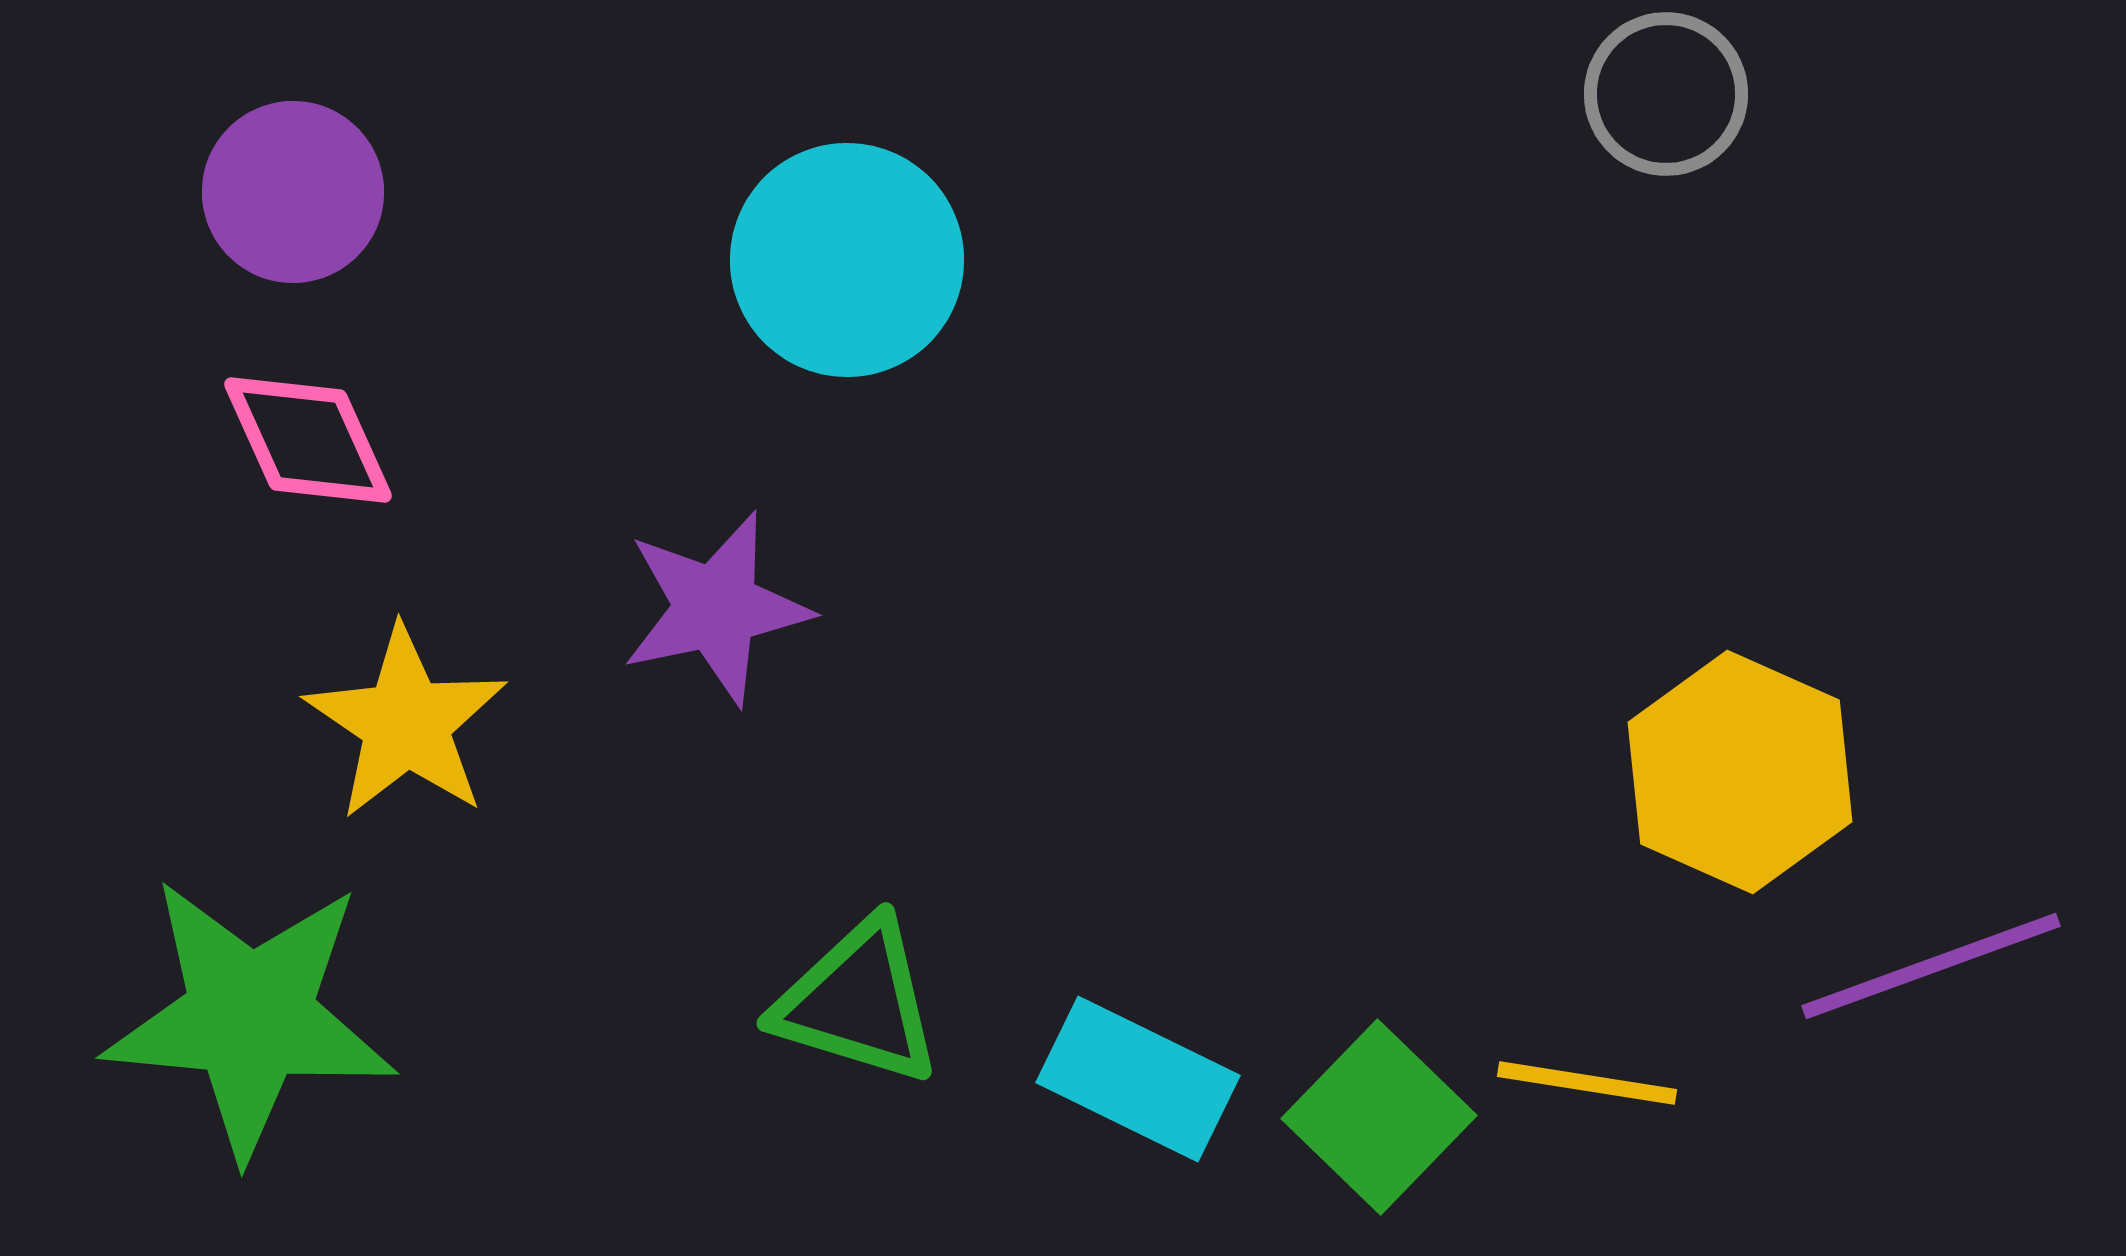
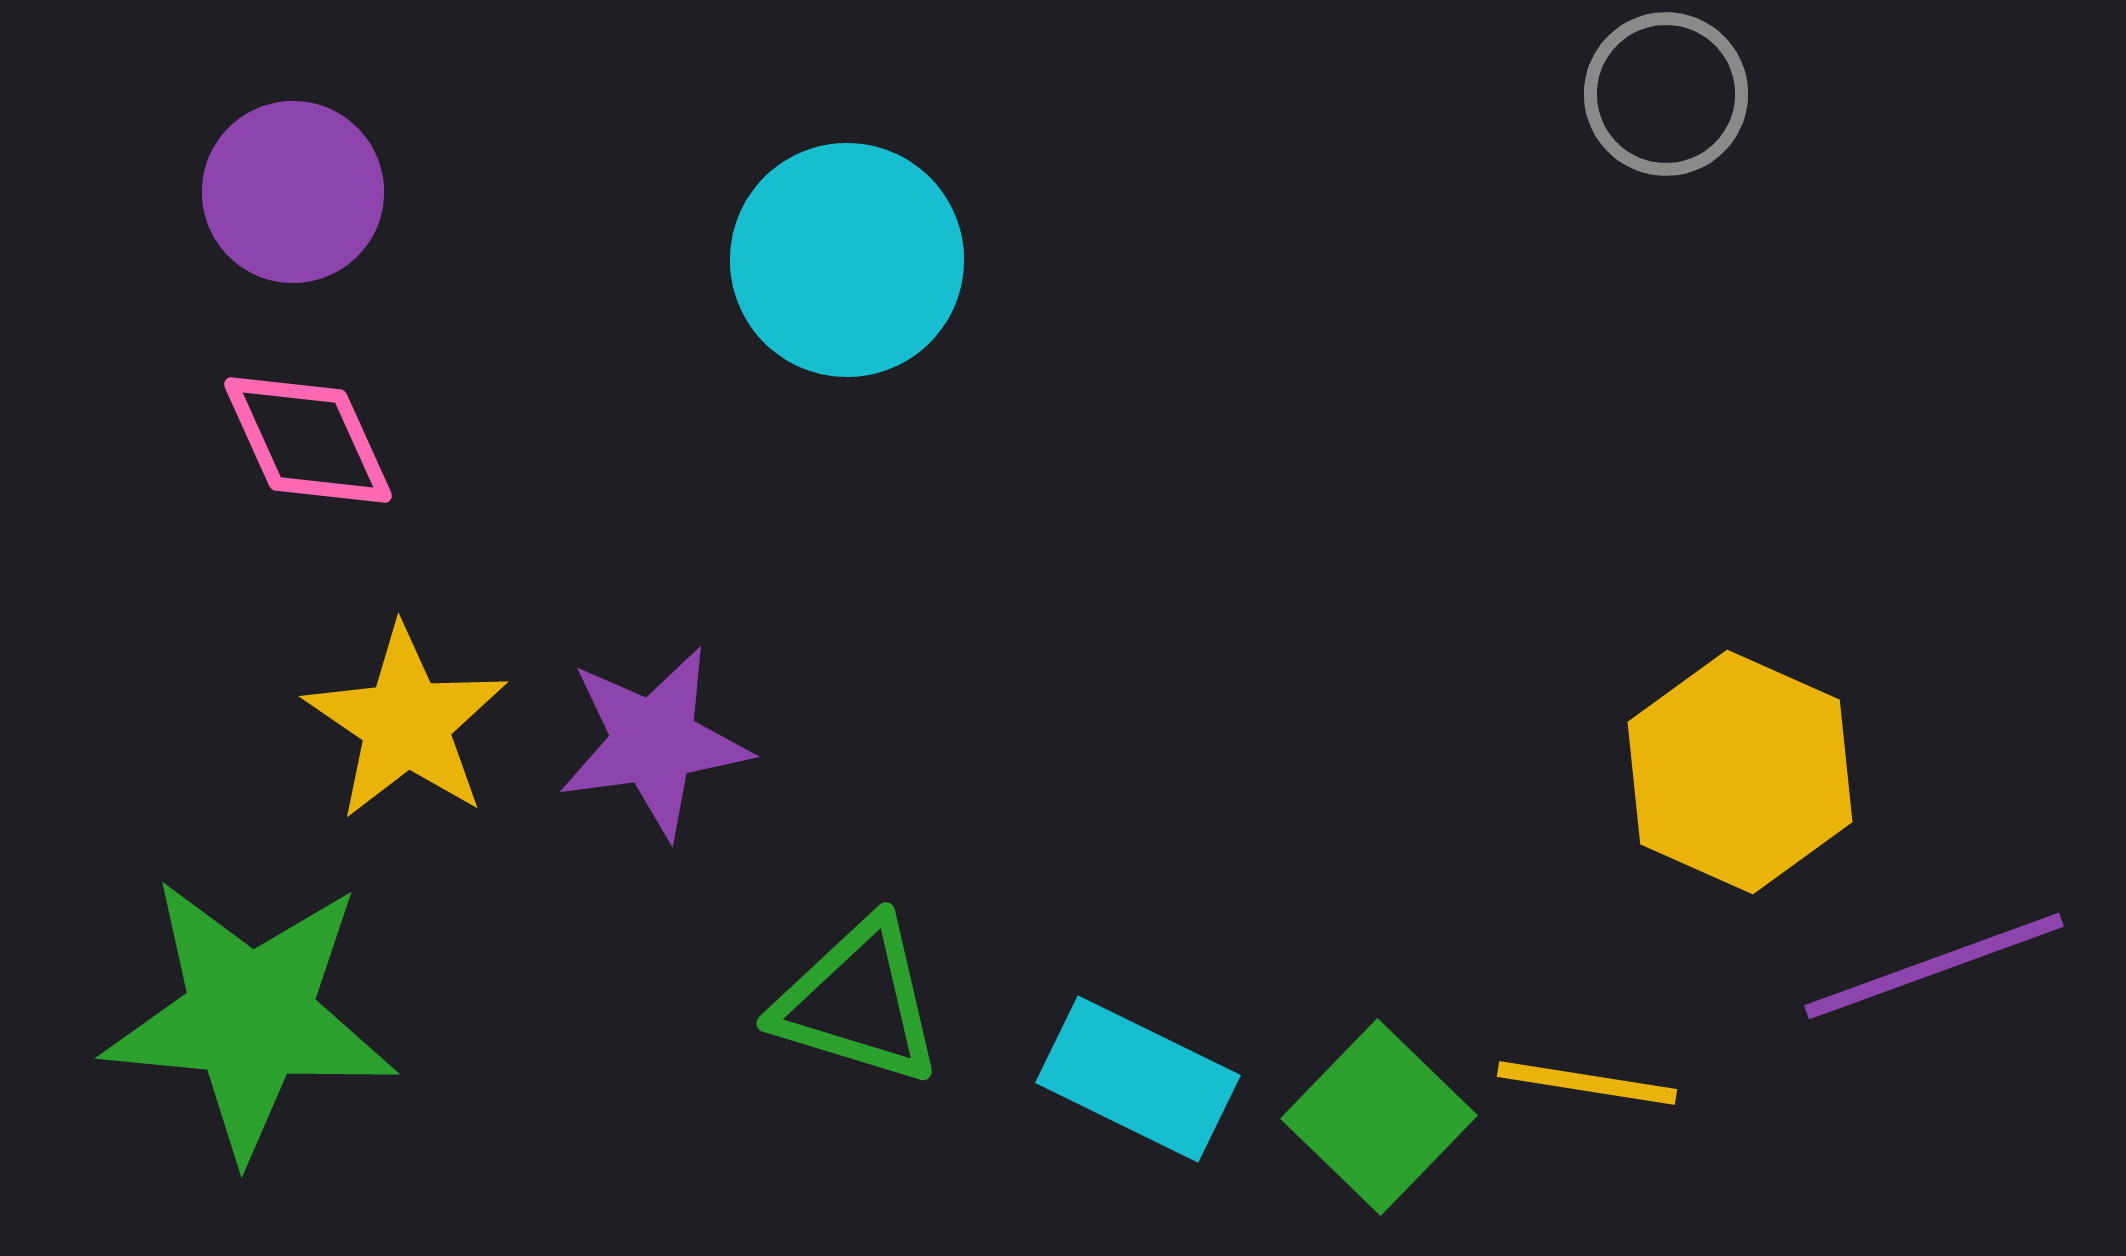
purple star: moved 62 px left, 134 px down; rotated 4 degrees clockwise
purple line: moved 3 px right
